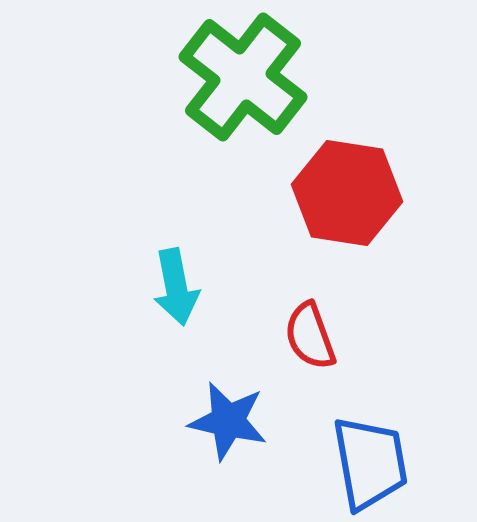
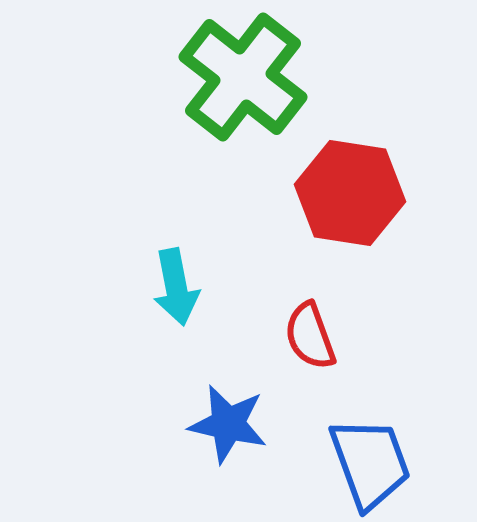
red hexagon: moved 3 px right
blue star: moved 3 px down
blue trapezoid: rotated 10 degrees counterclockwise
